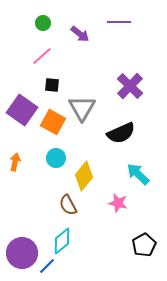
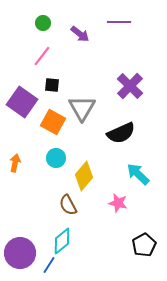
pink line: rotated 10 degrees counterclockwise
purple square: moved 8 px up
orange arrow: moved 1 px down
purple circle: moved 2 px left
blue line: moved 2 px right, 1 px up; rotated 12 degrees counterclockwise
